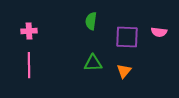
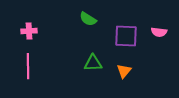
green semicircle: moved 3 px left, 2 px up; rotated 66 degrees counterclockwise
purple square: moved 1 px left, 1 px up
pink line: moved 1 px left, 1 px down
